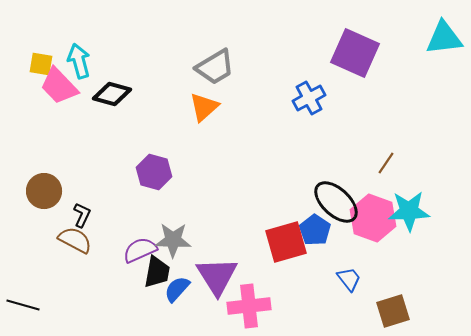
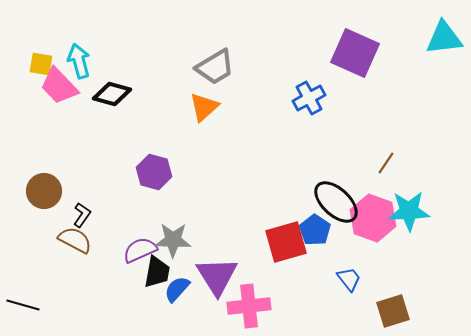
black L-shape: rotated 10 degrees clockwise
